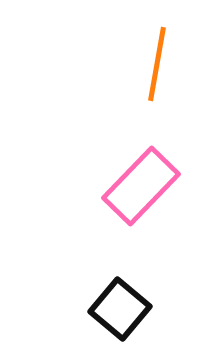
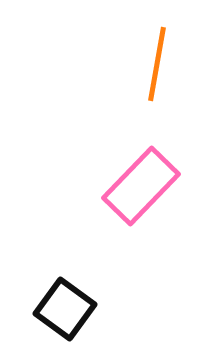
black square: moved 55 px left; rotated 4 degrees counterclockwise
